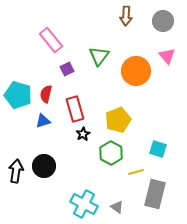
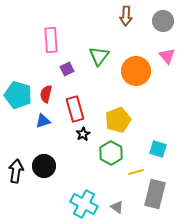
pink rectangle: rotated 35 degrees clockwise
